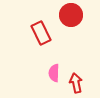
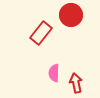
red rectangle: rotated 65 degrees clockwise
